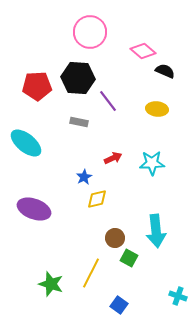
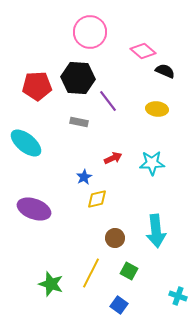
green square: moved 13 px down
